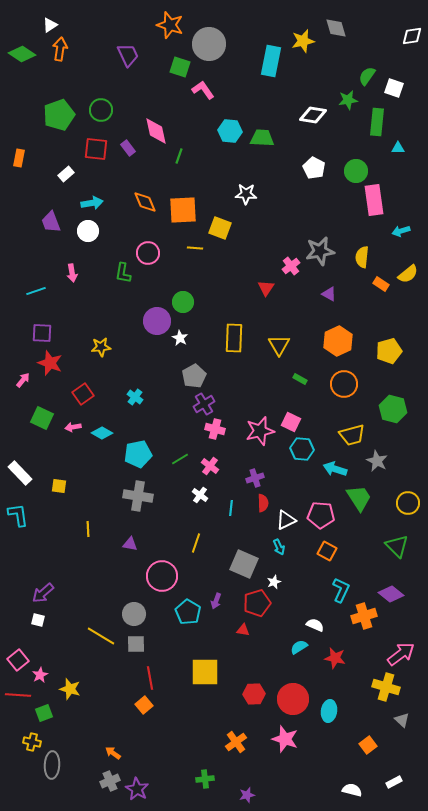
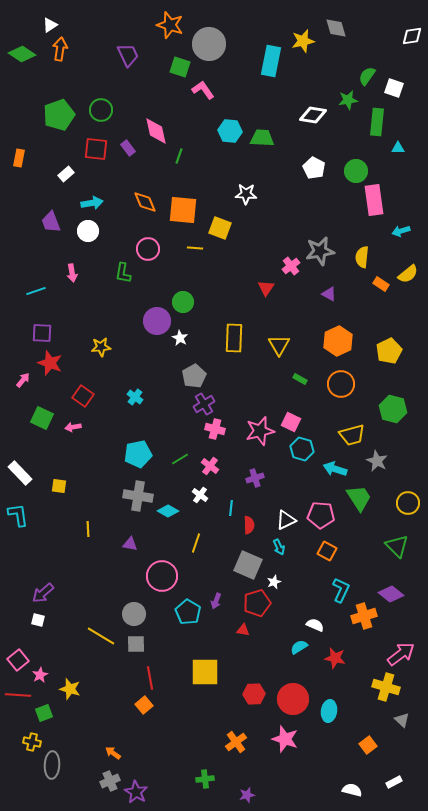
orange square at (183, 210): rotated 8 degrees clockwise
pink circle at (148, 253): moved 4 px up
yellow pentagon at (389, 351): rotated 10 degrees counterclockwise
orange circle at (344, 384): moved 3 px left
red square at (83, 394): moved 2 px down; rotated 20 degrees counterclockwise
cyan diamond at (102, 433): moved 66 px right, 78 px down
cyan hexagon at (302, 449): rotated 10 degrees clockwise
red semicircle at (263, 503): moved 14 px left, 22 px down
gray square at (244, 564): moved 4 px right, 1 px down
purple star at (137, 789): moved 1 px left, 3 px down
